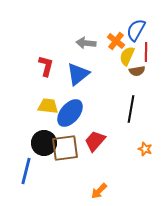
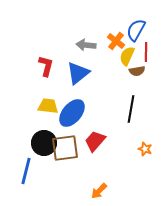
gray arrow: moved 2 px down
blue triangle: moved 1 px up
blue ellipse: moved 2 px right
